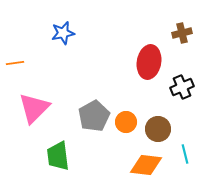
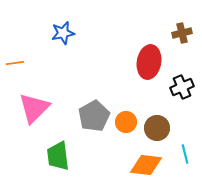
brown circle: moved 1 px left, 1 px up
